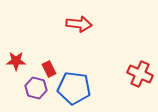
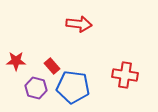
red rectangle: moved 3 px right, 3 px up; rotated 14 degrees counterclockwise
red cross: moved 15 px left, 1 px down; rotated 15 degrees counterclockwise
blue pentagon: moved 1 px left, 1 px up
